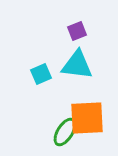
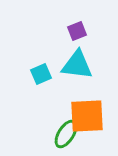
orange square: moved 2 px up
green ellipse: moved 1 px right, 2 px down
